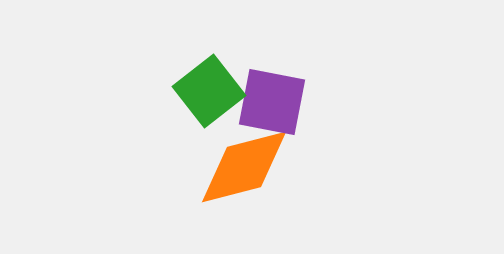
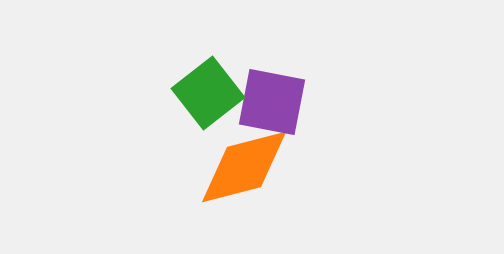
green square: moved 1 px left, 2 px down
